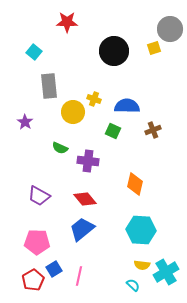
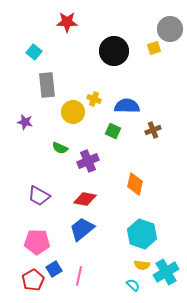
gray rectangle: moved 2 px left, 1 px up
purple star: rotated 21 degrees counterclockwise
purple cross: rotated 30 degrees counterclockwise
red diamond: rotated 40 degrees counterclockwise
cyan hexagon: moved 1 px right, 4 px down; rotated 16 degrees clockwise
